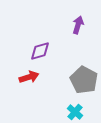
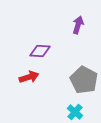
purple diamond: rotated 20 degrees clockwise
